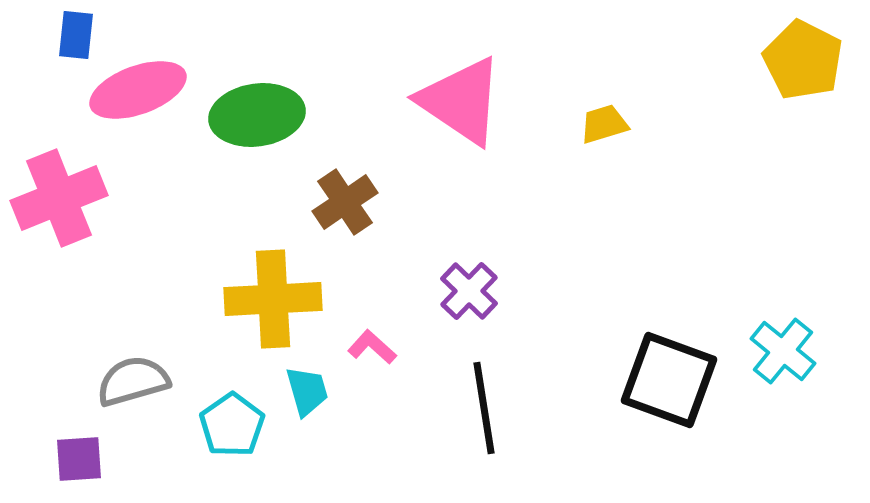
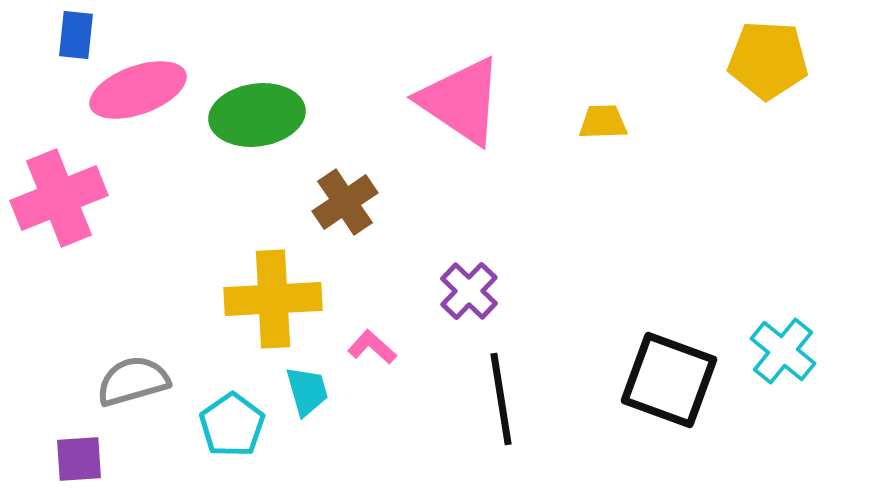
yellow pentagon: moved 35 px left; rotated 24 degrees counterclockwise
yellow trapezoid: moved 1 px left, 2 px up; rotated 15 degrees clockwise
black line: moved 17 px right, 9 px up
